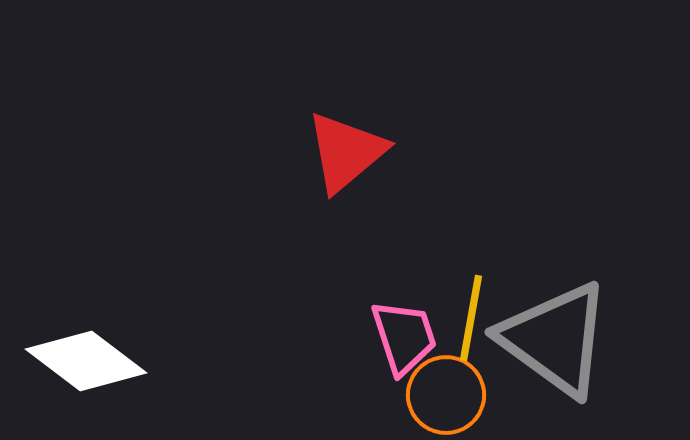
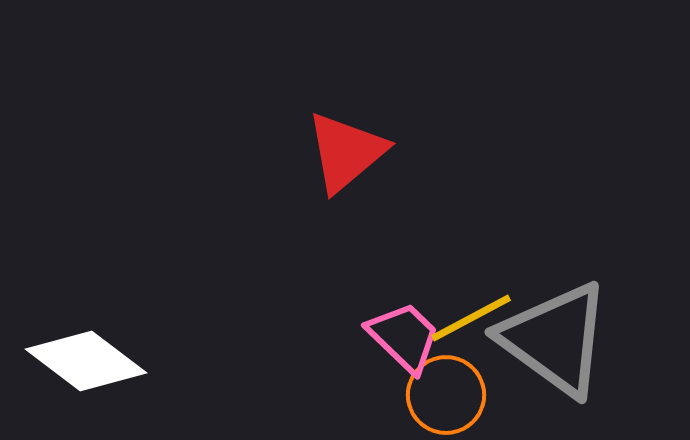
yellow line: rotated 52 degrees clockwise
pink trapezoid: rotated 28 degrees counterclockwise
